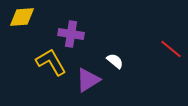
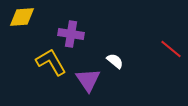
purple triangle: rotated 32 degrees counterclockwise
